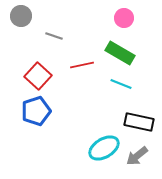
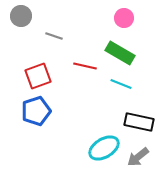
red line: moved 3 px right, 1 px down; rotated 25 degrees clockwise
red square: rotated 28 degrees clockwise
gray arrow: moved 1 px right, 1 px down
